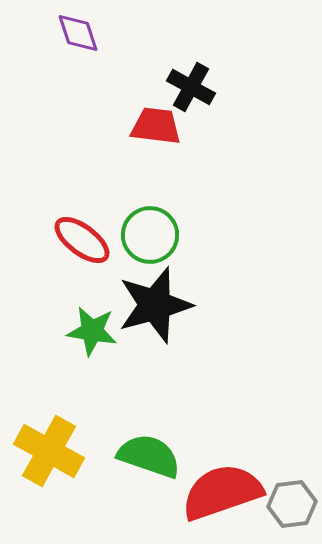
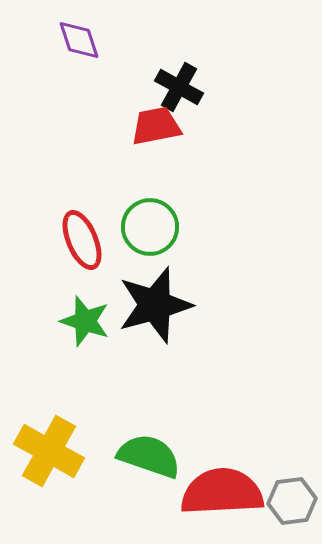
purple diamond: moved 1 px right, 7 px down
black cross: moved 12 px left
red trapezoid: rotated 18 degrees counterclockwise
green circle: moved 8 px up
red ellipse: rotated 30 degrees clockwise
green star: moved 7 px left, 10 px up; rotated 9 degrees clockwise
red semicircle: rotated 16 degrees clockwise
gray hexagon: moved 3 px up
